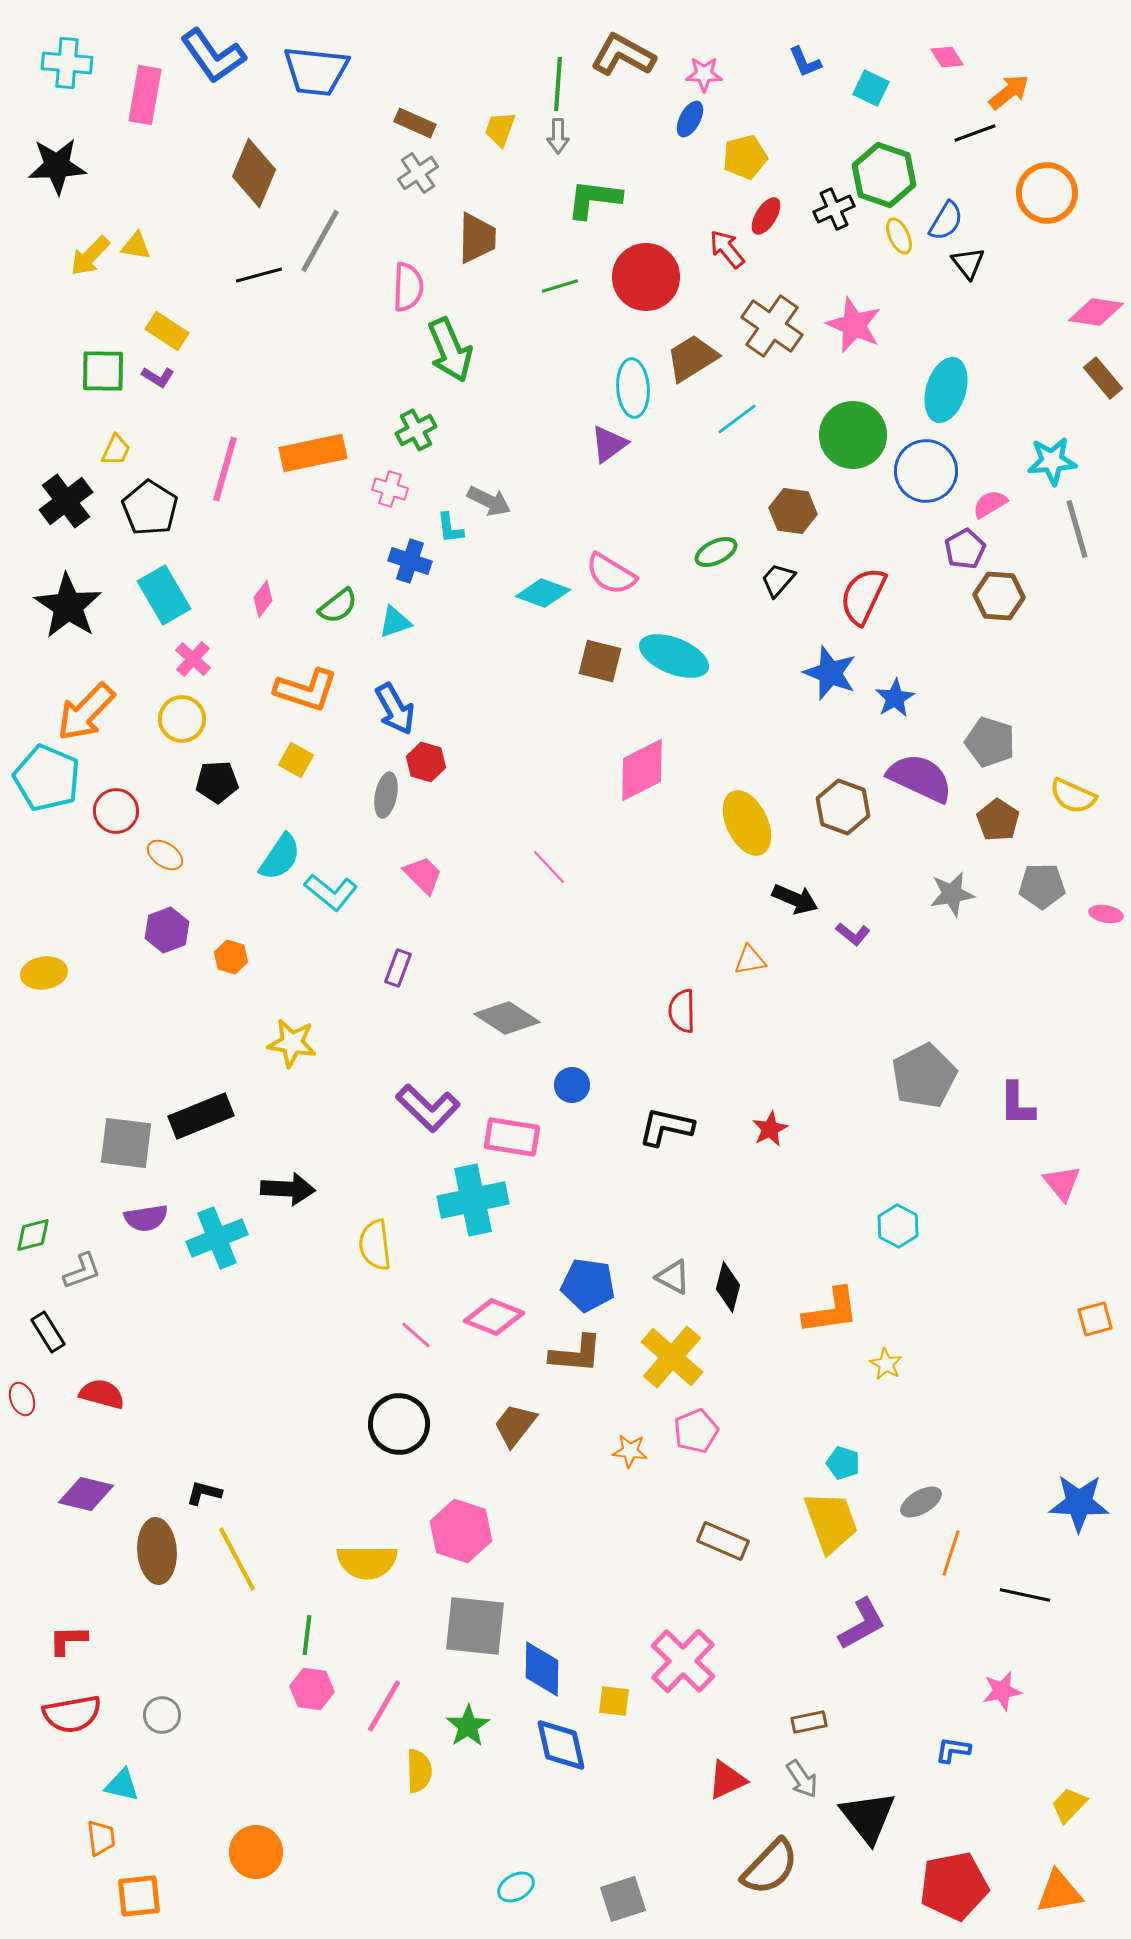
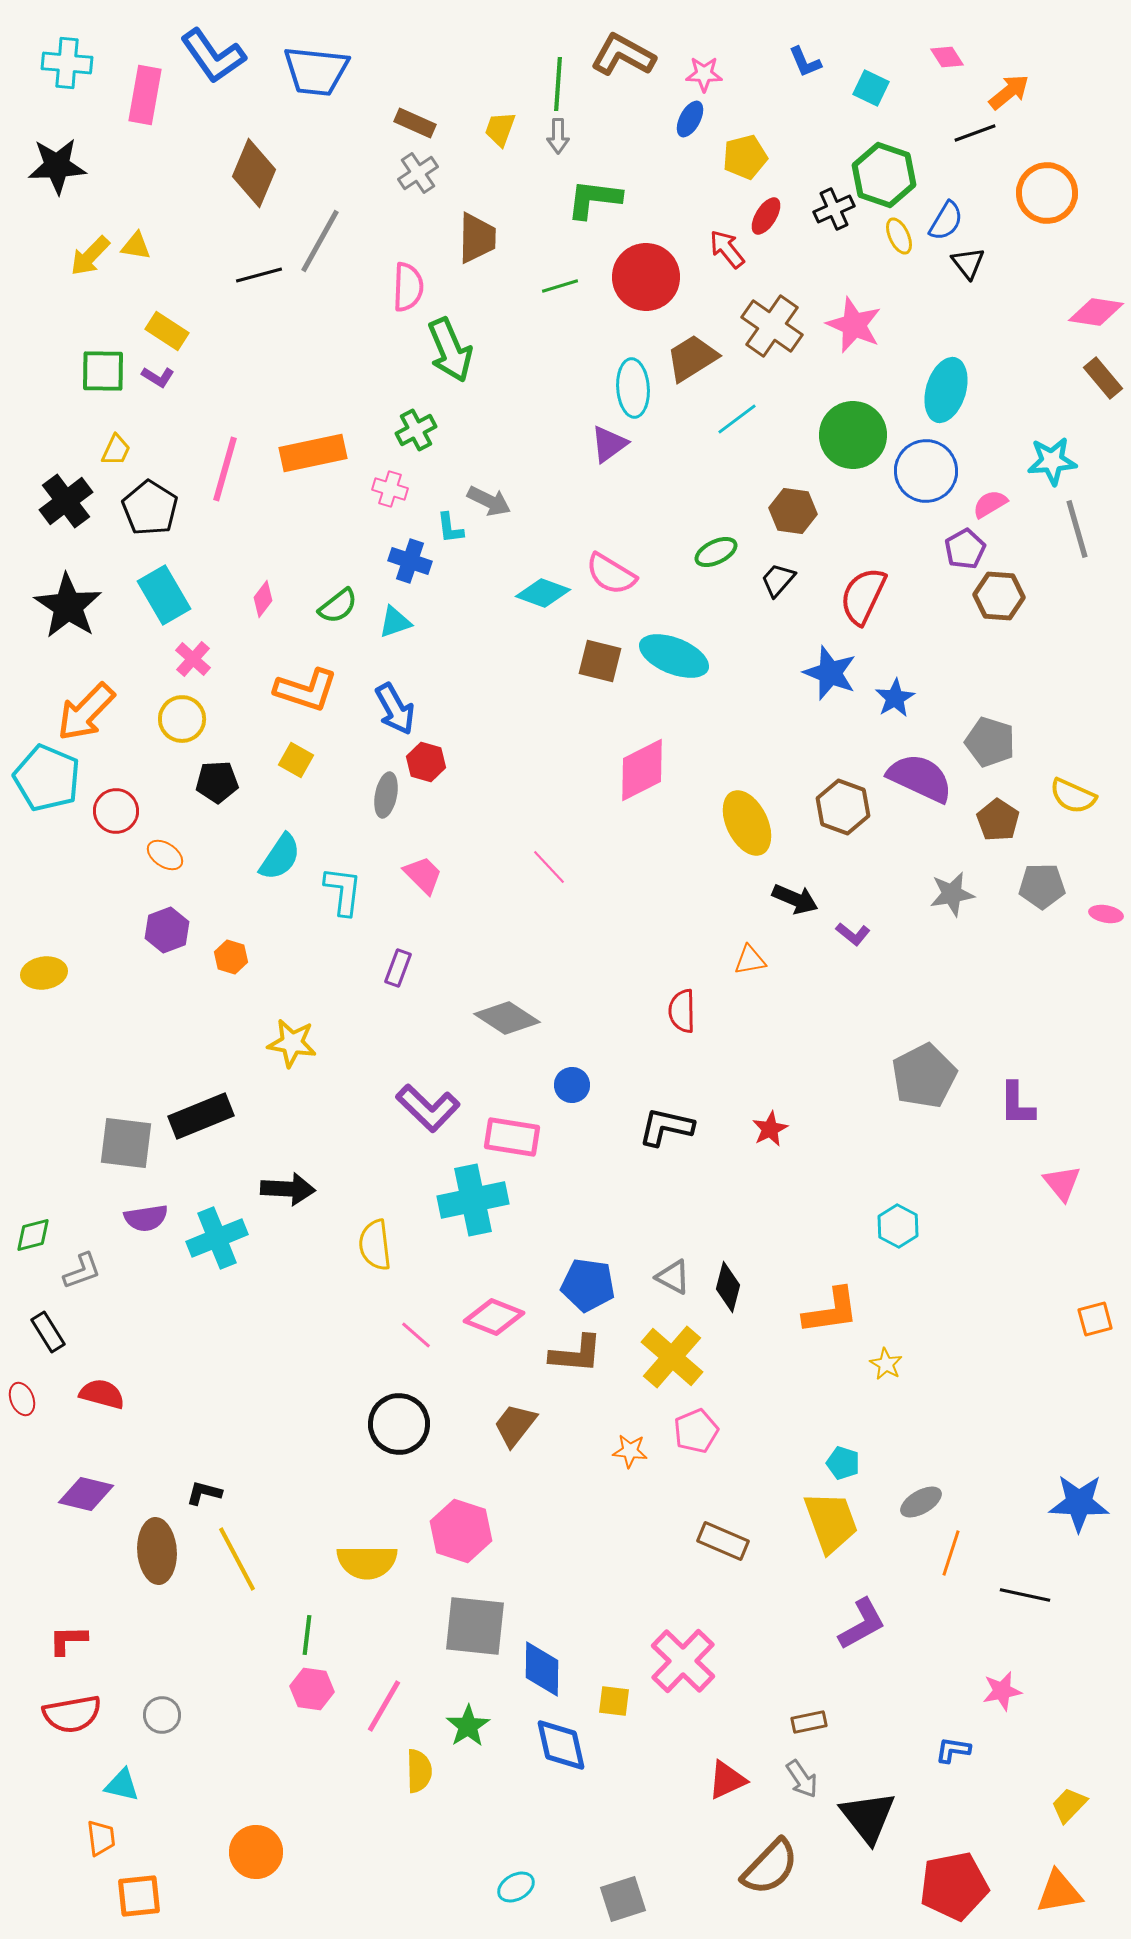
cyan L-shape at (331, 892): moved 12 px right, 1 px up; rotated 122 degrees counterclockwise
